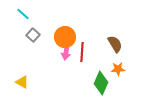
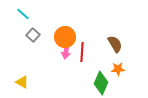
pink arrow: moved 1 px up
